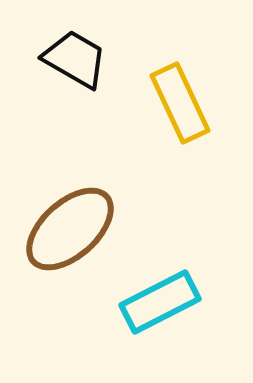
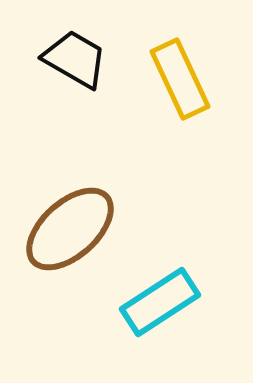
yellow rectangle: moved 24 px up
cyan rectangle: rotated 6 degrees counterclockwise
